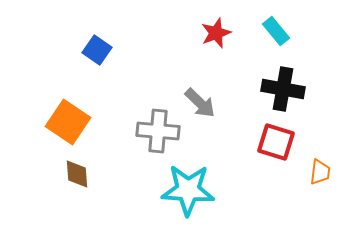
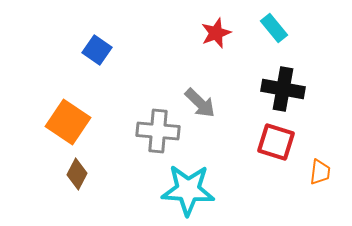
cyan rectangle: moved 2 px left, 3 px up
brown diamond: rotated 32 degrees clockwise
